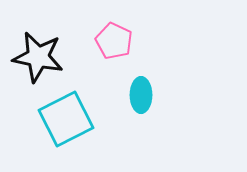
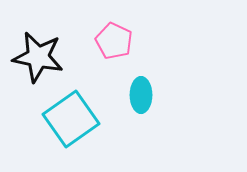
cyan square: moved 5 px right; rotated 8 degrees counterclockwise
